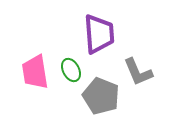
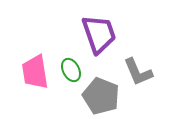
purple trapezoid: rotated 15 degrees counterclockwise
